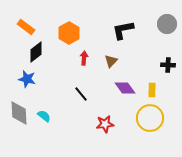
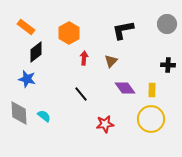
yellow circle: moved 1 px right, 1 px down
